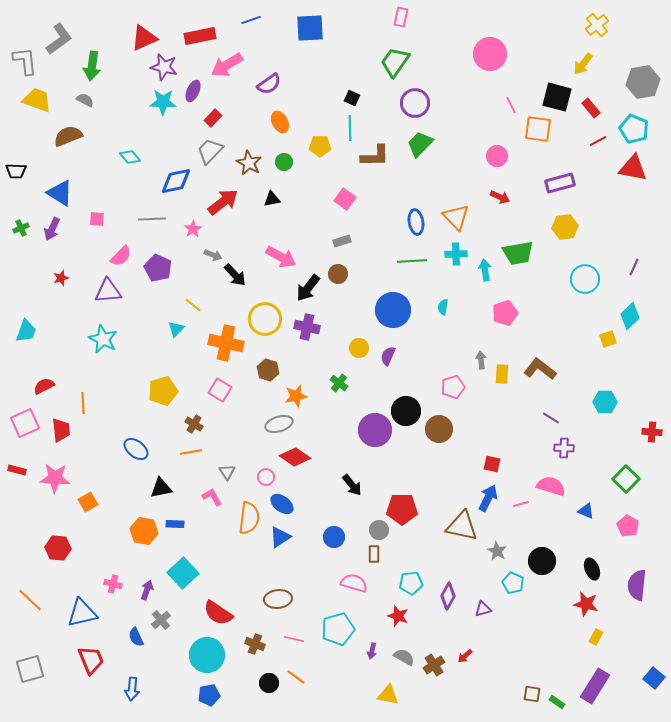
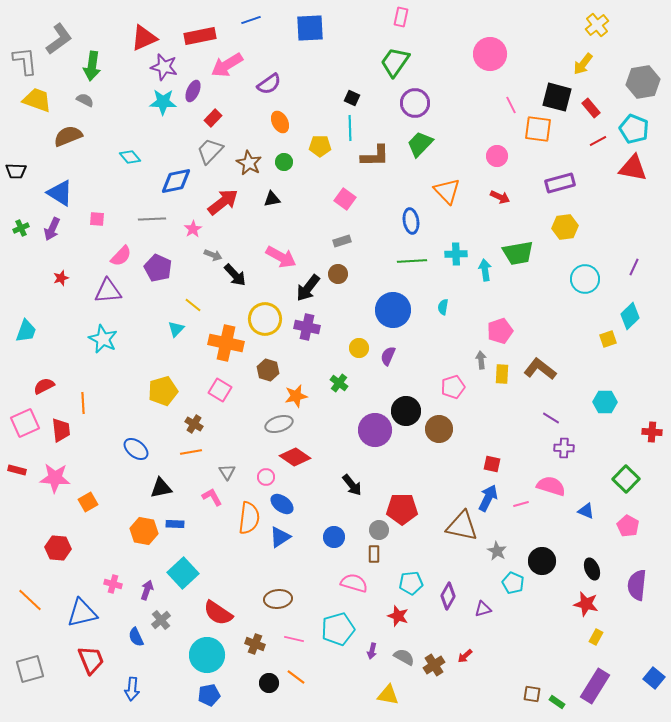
orange triangle at (456, 217): moved 9 px left, 26 px up
blue ellipse at (416, 222): moved 5 px left, 1 px up
pink pentagon at (505, 313): moved 5 px left, 18 px down
